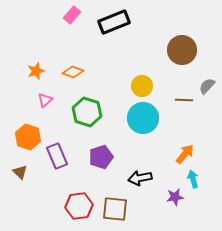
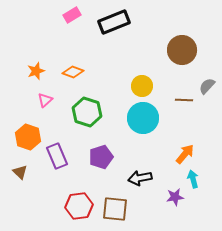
pink rectangle: rotated 18 degrees clockwise
